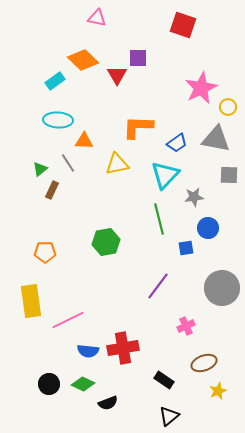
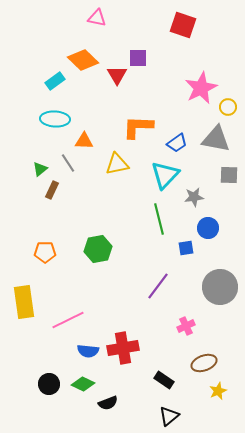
cyan ellipse: moved 3 px left, 1 px up
green hexagon: moved 8 px left, 7 px down
gray circle: moved 2 px left, 1 px up
yellow rectangle: moved 7 px left, 1 px down
